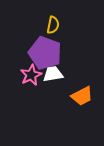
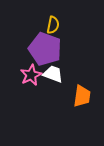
purple pentagon: moved 4 px up
white trapezoid: rotated 30 degrees clockwise
orange trapezoid: rotated 55 degrees counterclockwise
